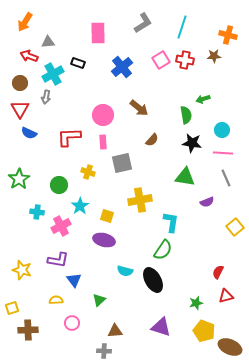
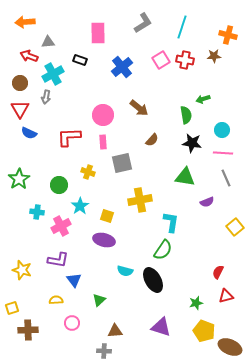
orange arrow at (25, 22): rotated 54 degrees clockwise
black rectangle at (78, 63): moved 2 px right, 3 px up
